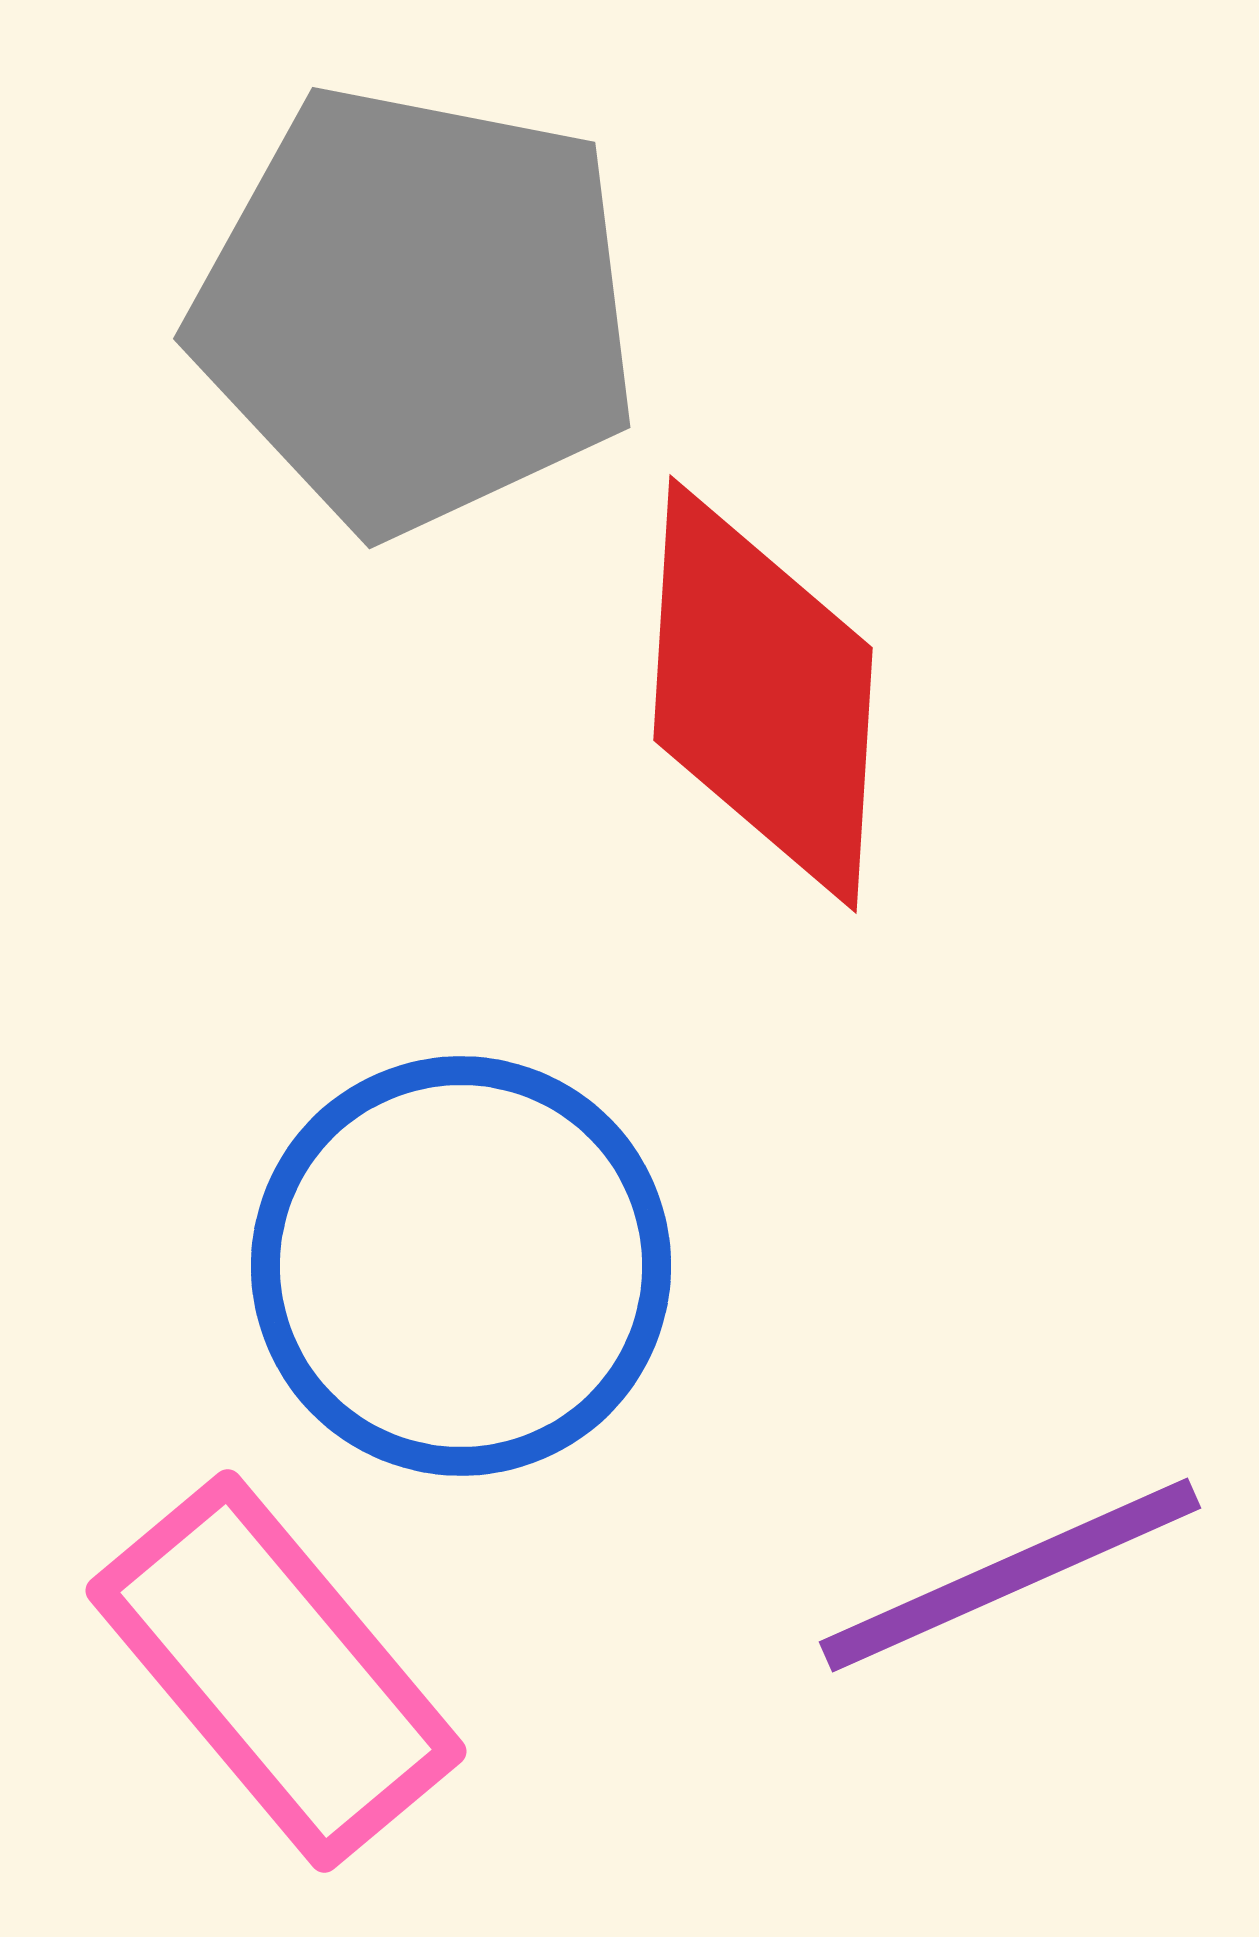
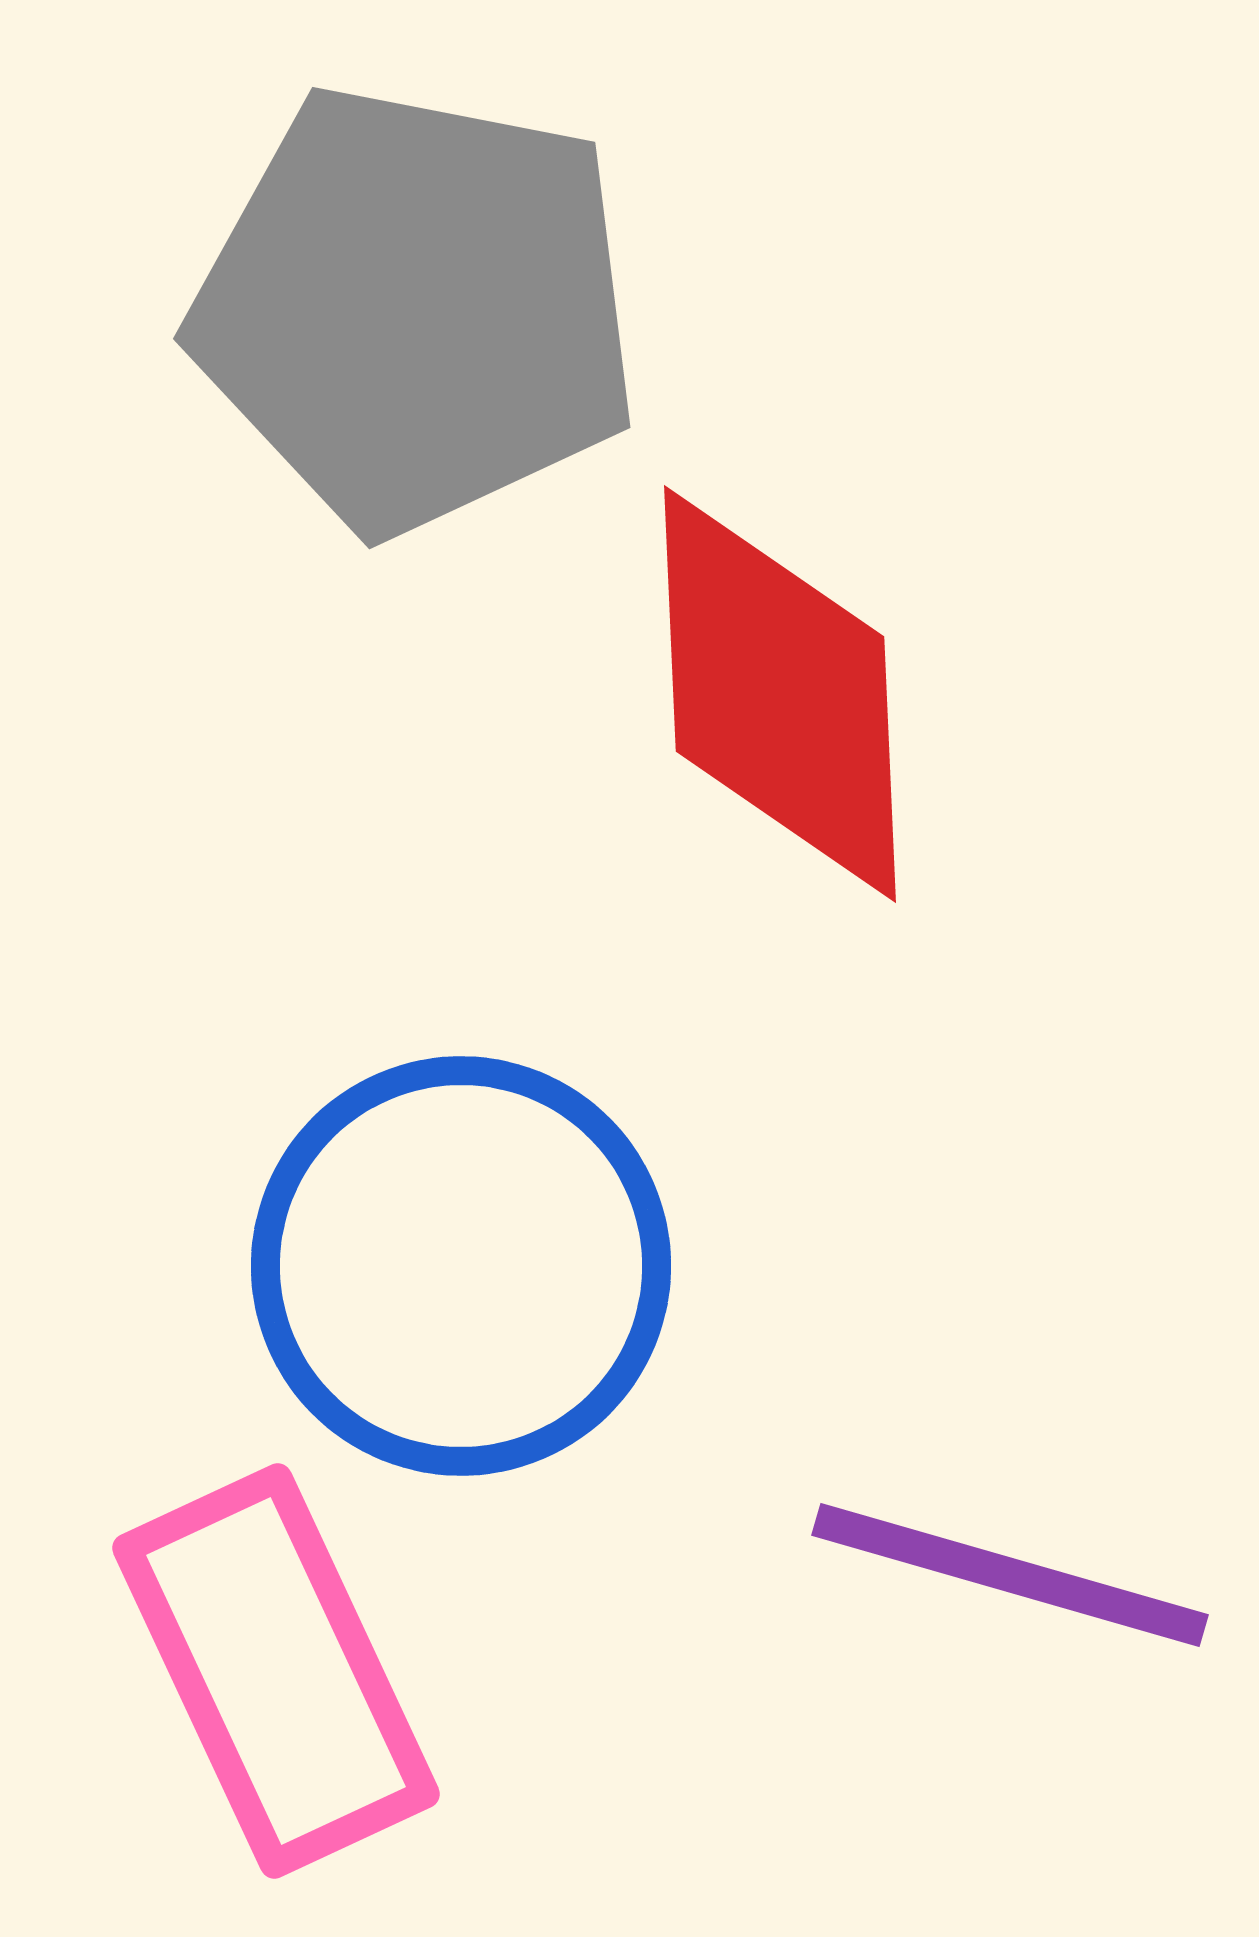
red diamond: moved 17 px right; rotated 6 degrees counterclockwise
purple line: rotated 40 degrees clockwise
pink rectangle: rotated 15 degrees clockwise
